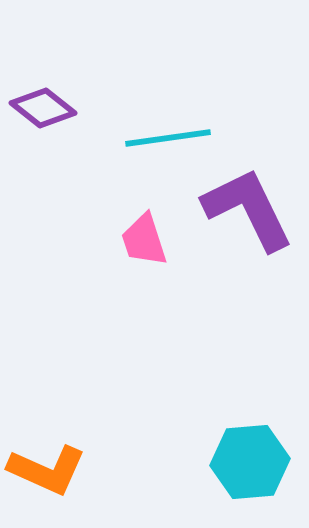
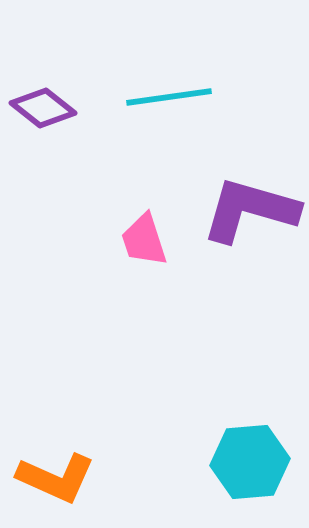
cyan line: moved 1 px right, 41 px up
purple L-shape: moved 2 px right, 1 px down; rotated 48 degrees counterclockwise
orange L-shape: moved 9 px right, 8 px down
